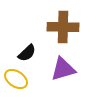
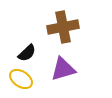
brown cross: rotated 12 degrees counterclockwise
yellow ellipse: moved 5 px right
